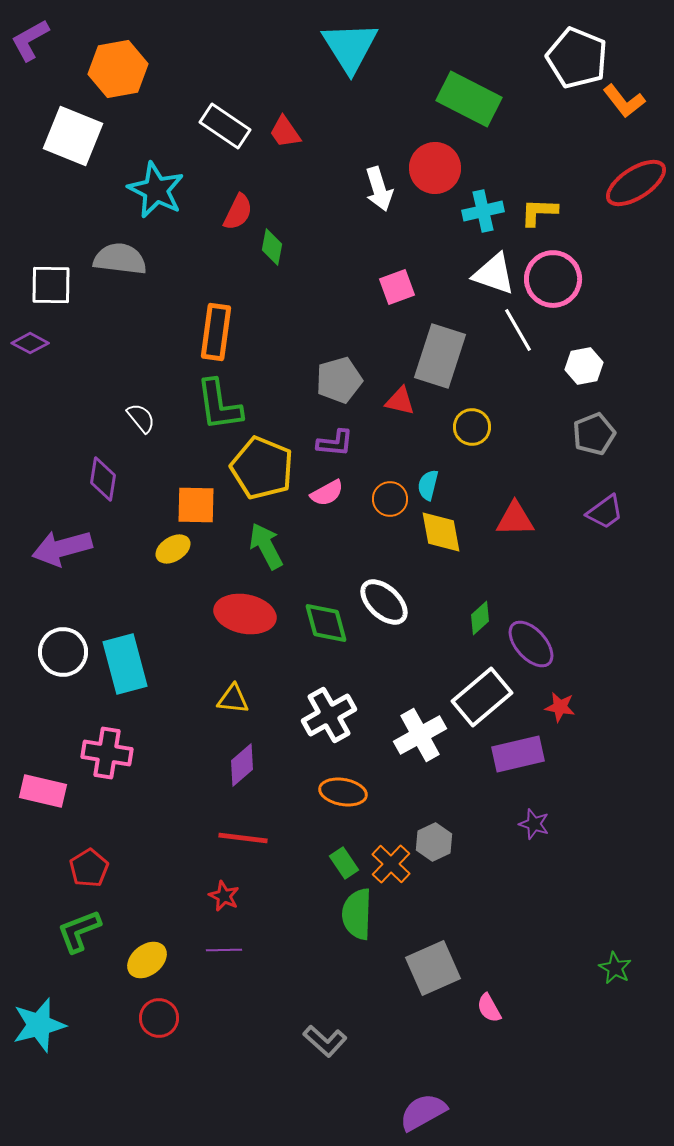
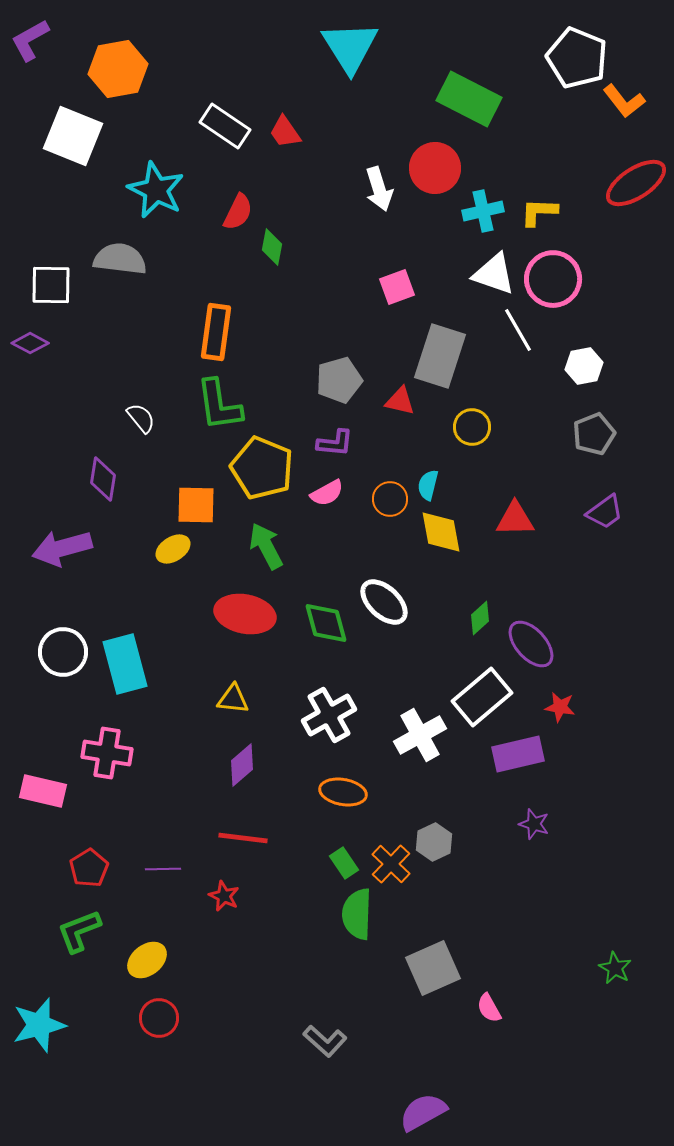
purple line at (224, 950): moved 61 px left, 81 px up
